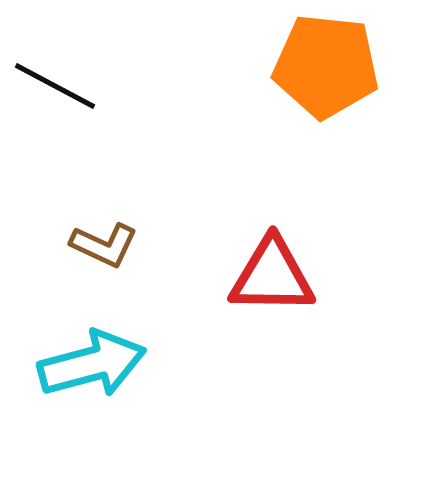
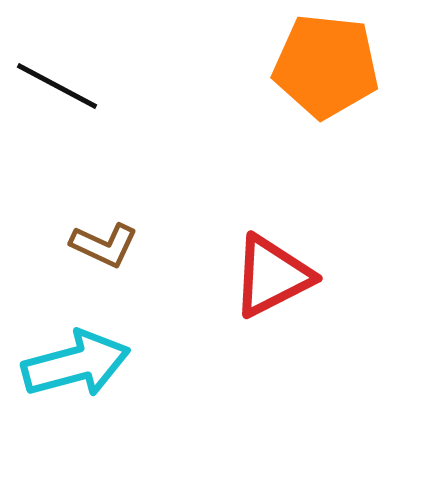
black line: moved 2 px right
red triangle: rotated 28 degrees counterclockwise
cyan arrow: moved 16 px left
